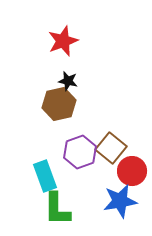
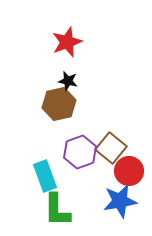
red star: moved 4 px right, 1 px down
red circle: moved 3 px left
green L-shape: moved 1 px down
